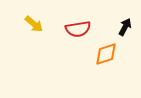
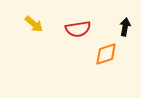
black arrow: rotated 18 degrees counterclockwise
